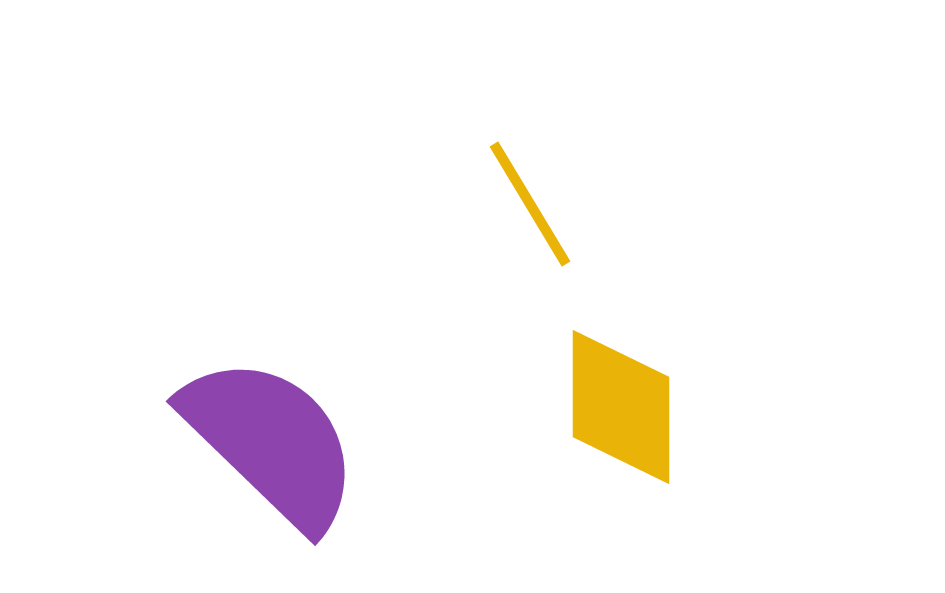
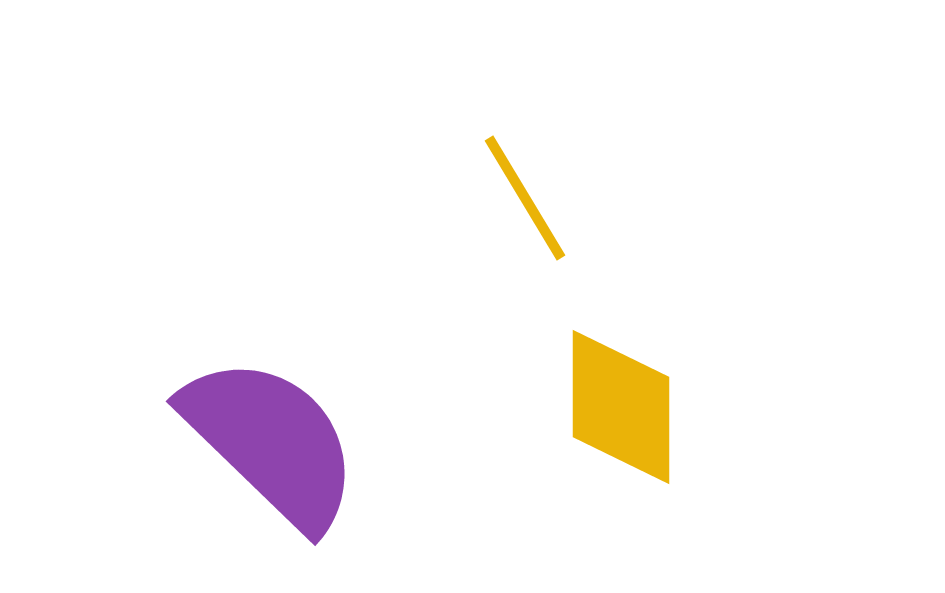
yellow line: moved 5 px left, 6 px up
